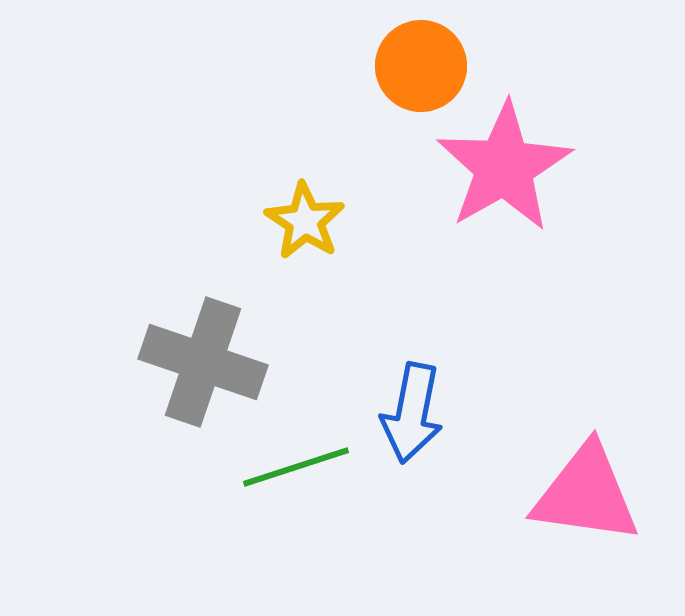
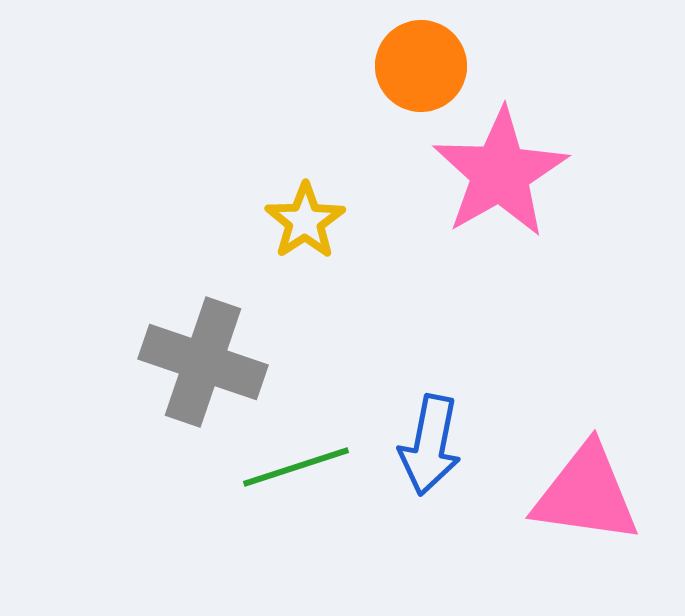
pink star: moved 4 px left, 6 px down
yellow star: rotated 6 degrees clockwise
blue arrow: moved 18 px right, 32 px down
